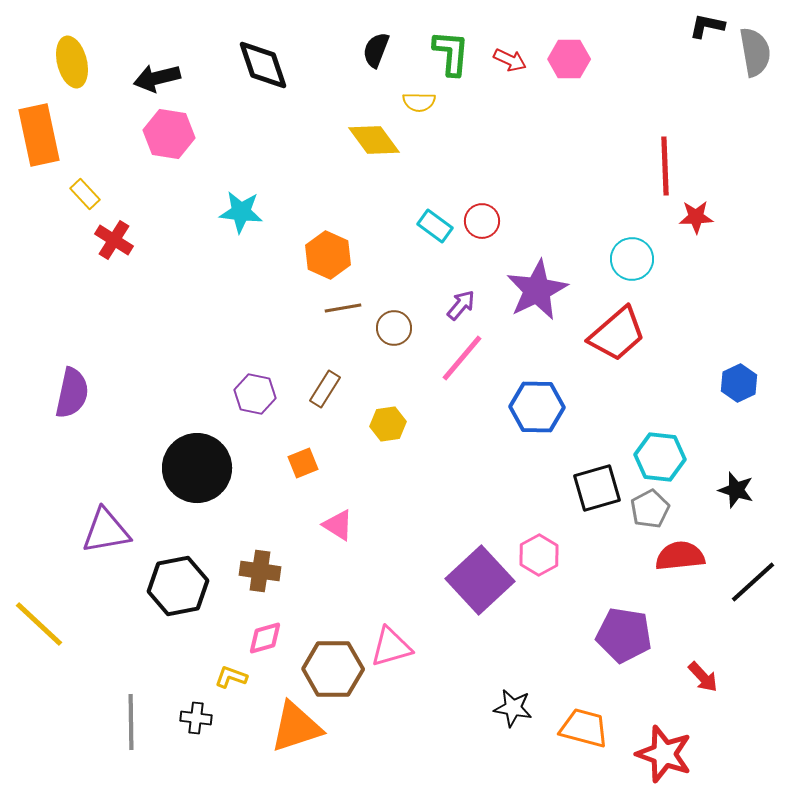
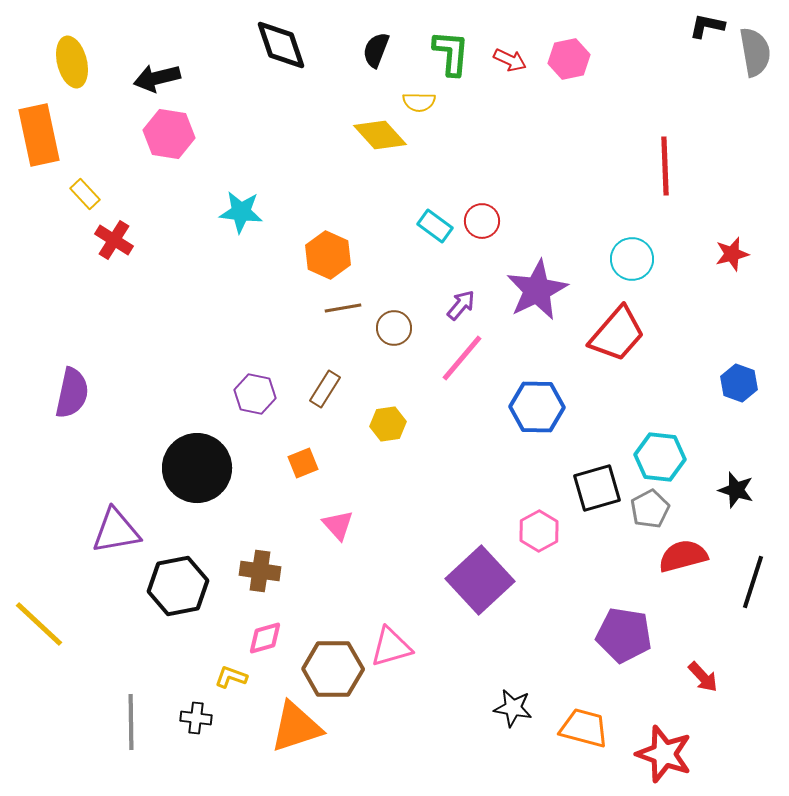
pink hexagon at (569, 59): rotated 12 degrees counterclockwise
black diamond at (263, 65): moved 18 px right, 20 px up
yellow diamond at (374, 140): moved 6 px right, 5 px up; rotated 6 degrees counterclockwise
red star at (696, 217): moved 36 px right, 37 px down; rotated 12 degrees counterclockwise
red trapezoid at (617, 334): rotated 8 degrees counterclockwise
blue hexagon at (739, 383): rotated 15 degrees counterclockwise
pink triangle at (338, 525): rotated 16 degrees clockwise
purple triangle at (106, 531): moved 10 px right
pink hexagon at (539, 555): moved 24 px up
red semicircle at (680, 556): moved 3 px right; rotated 9 degrees counterclockwise
black line at (753, 582): rotated 30 degrees counterclockwise
